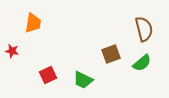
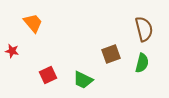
orange trapezoid: rotated 50 degrees counterclockwise
green semicircle: rotated 36 degrees counterclockwise
